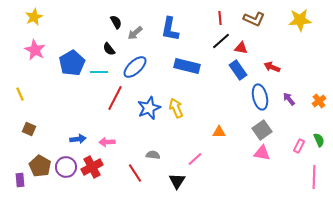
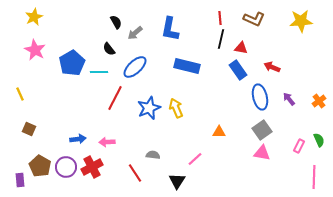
yellow star at (300, 20): moved 1 px right, 1 px down
black line at (221, 41): moved 2 px up; rotated 36 degrees counterclockwise
